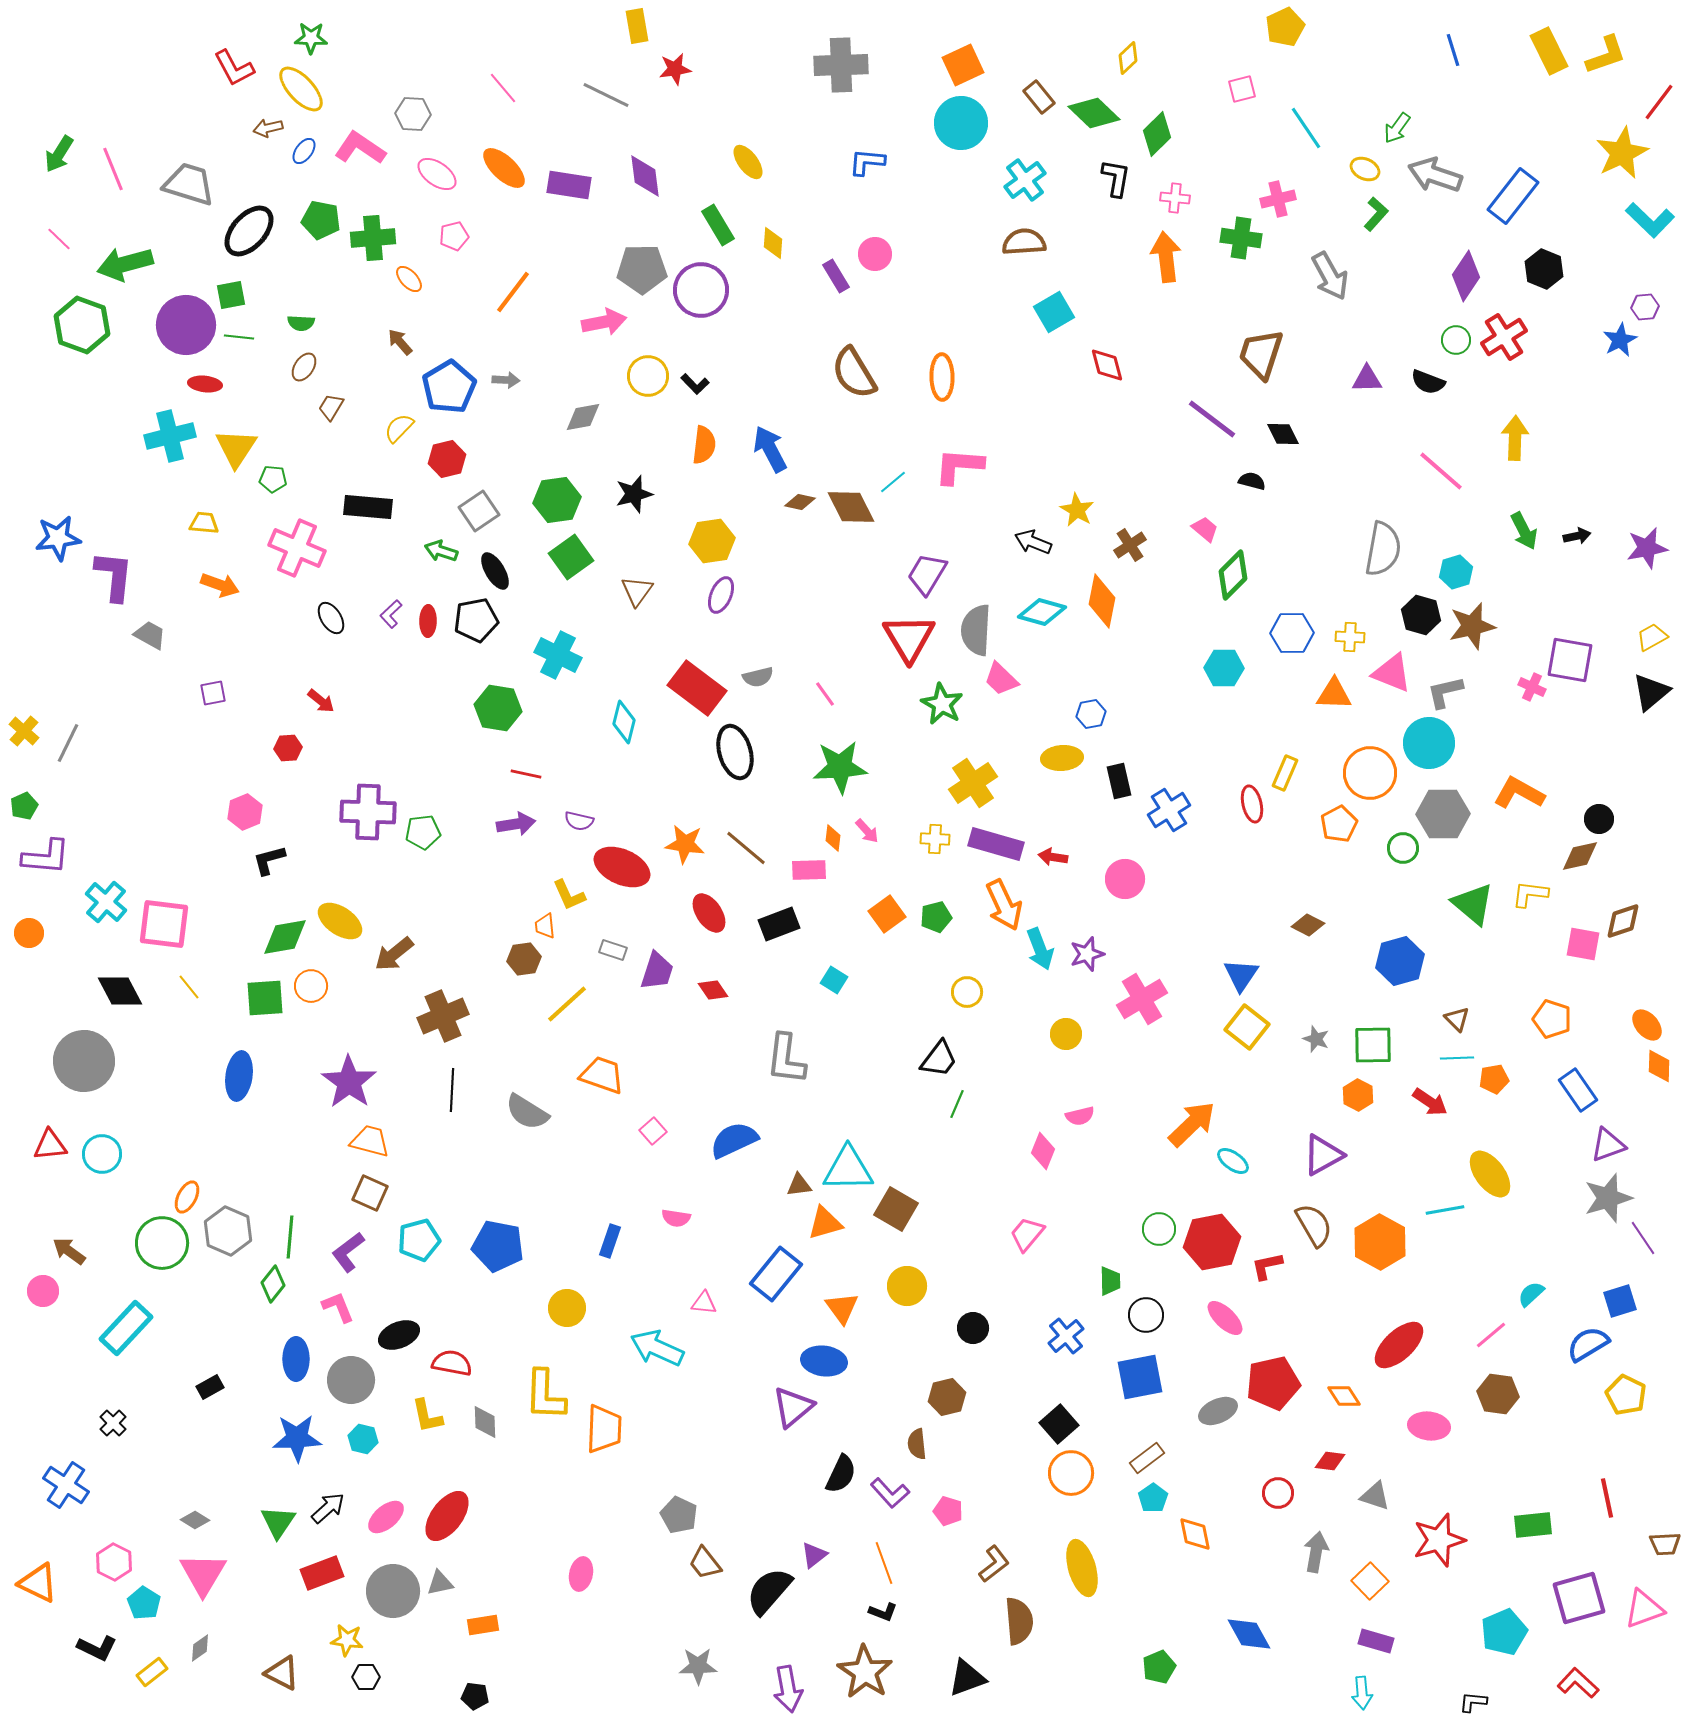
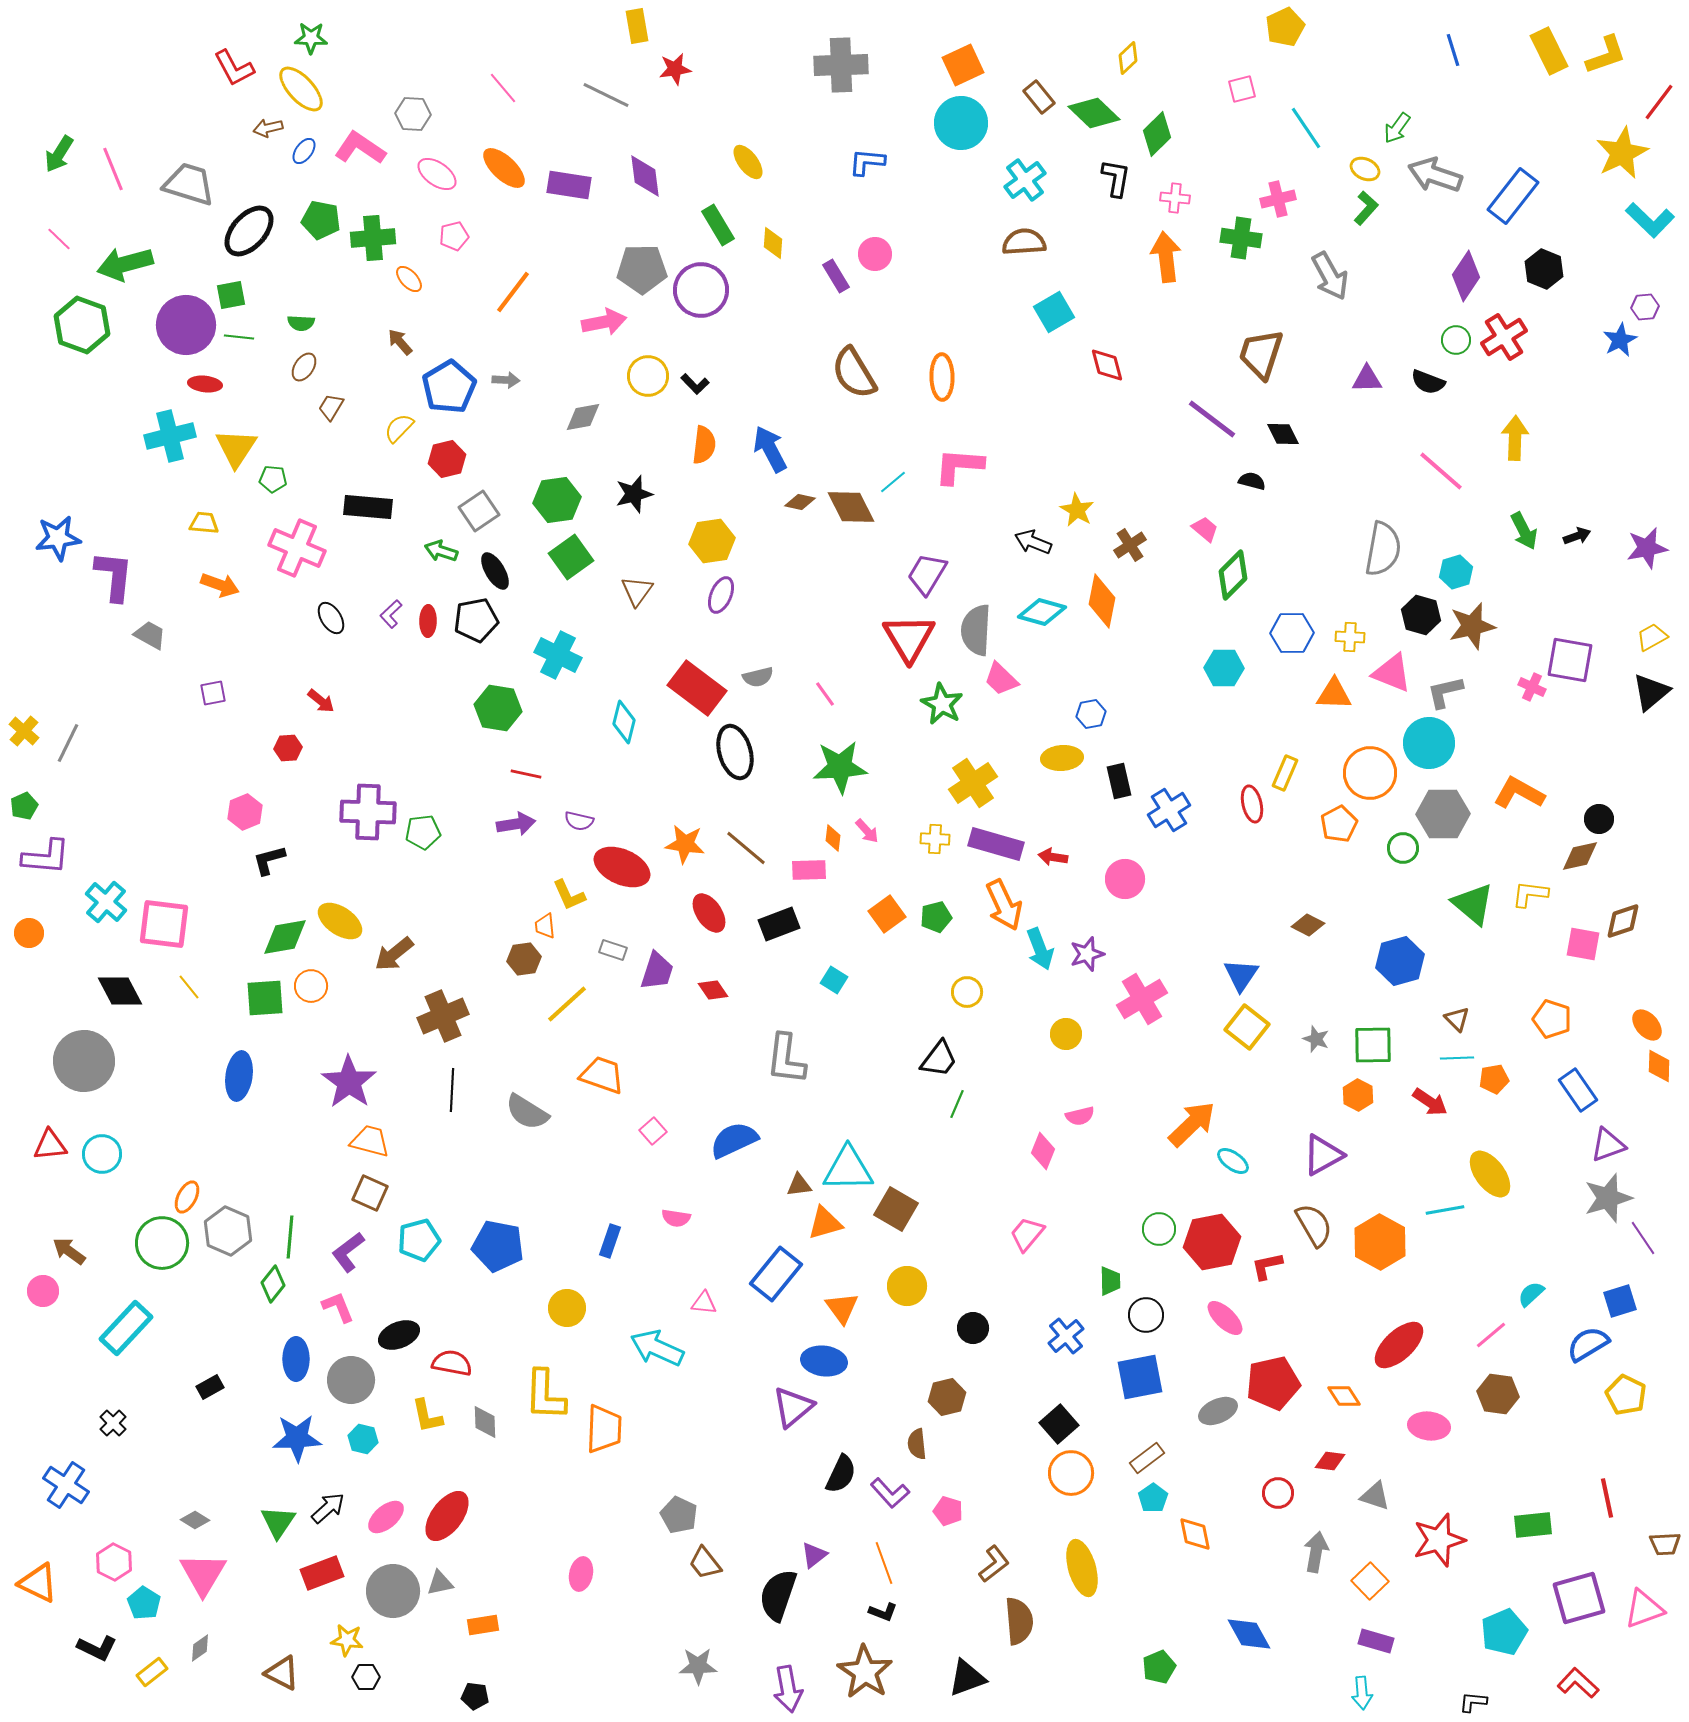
green L-shape at (1376, 214): moved 10 px left, 6 px up
black arrow at (1577, 536): rotated 8 degrees counterclockwise
black semicircle at (769, 1591): moved 9 px right, 4 px down; rotated 22 degrees counterclockwise
